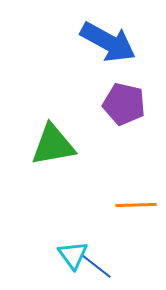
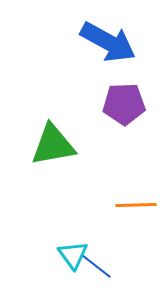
purple pentagon: rotated 15 degrees counterclockwise
